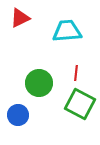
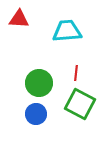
red triangle: moved 1 px left, 1 px down; rotated 30 degrees clockwise
blue circle: moved 18 px right, 1 px up
